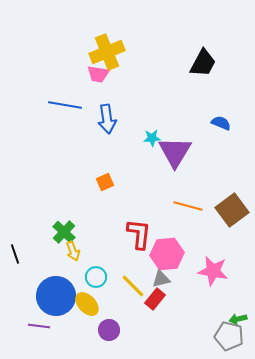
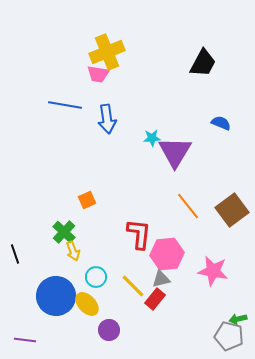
orange square: moved 18 px left, 18 px down
orange line: rotated 36 degrees clockwise
purple line: moved 14 px left, 14 px down
